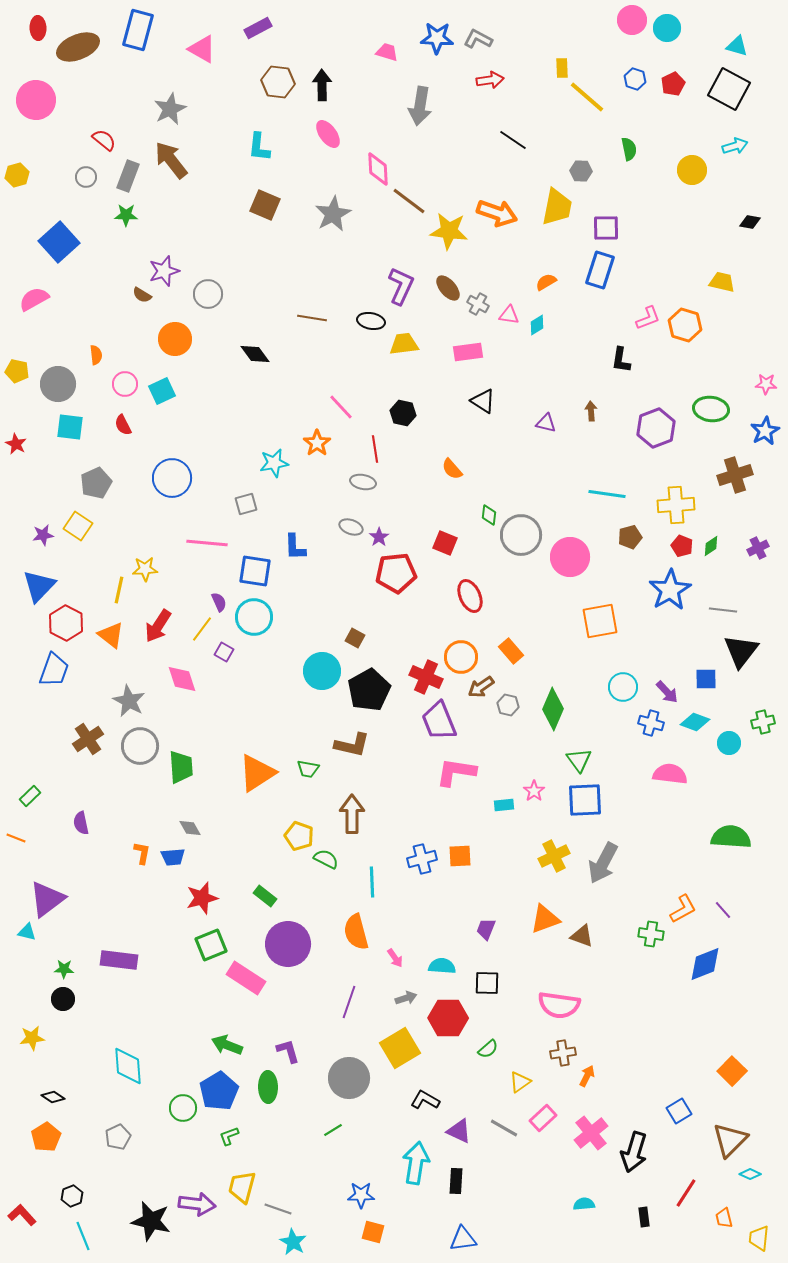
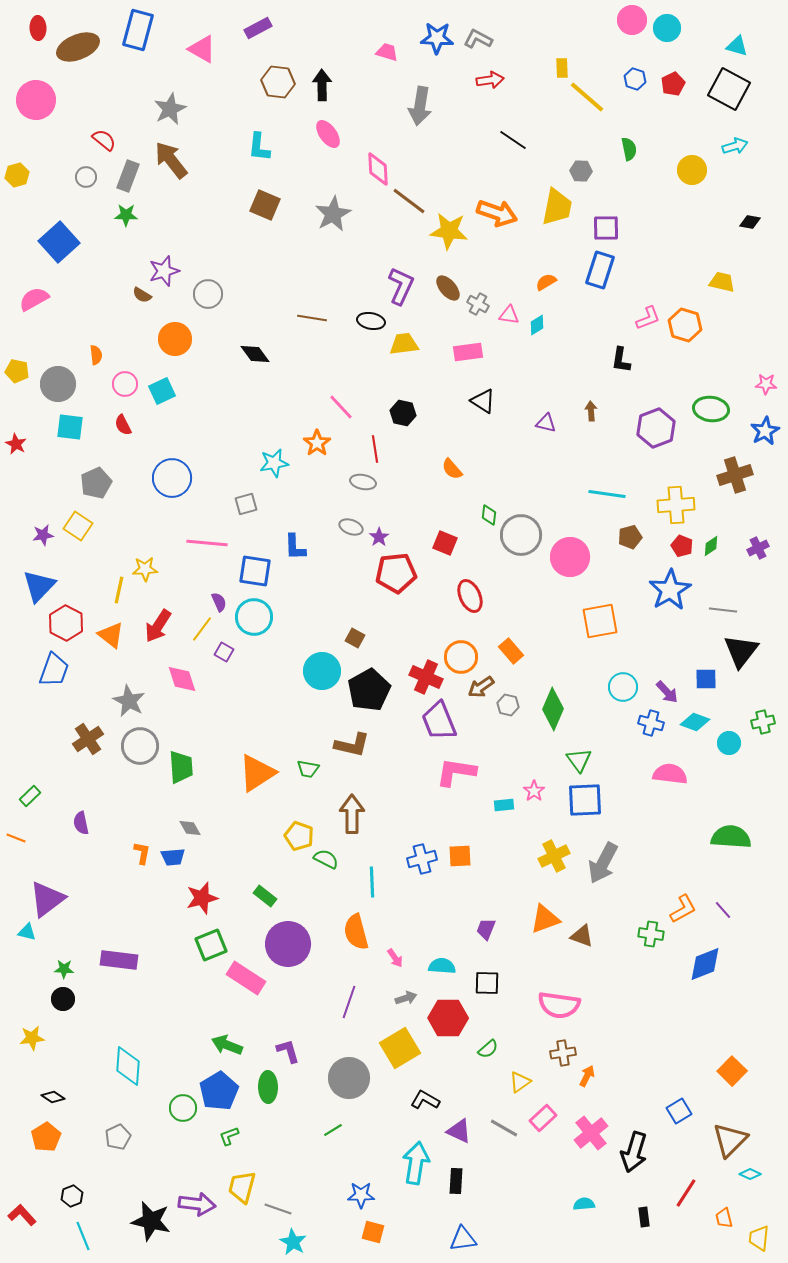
cyan diamond at (128, 1066): rotated 9 degrees clockwise
